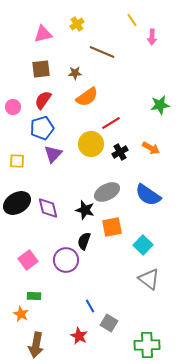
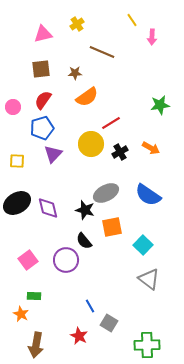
gray ellipse: moved 1 px left, 1 px down
black semicircle: rotated 60 degrees counterclockwise
